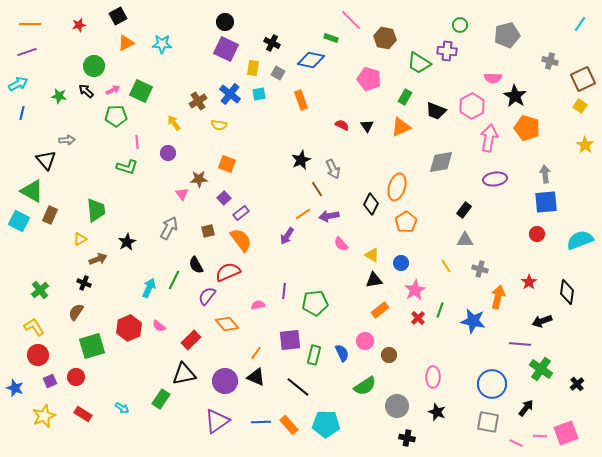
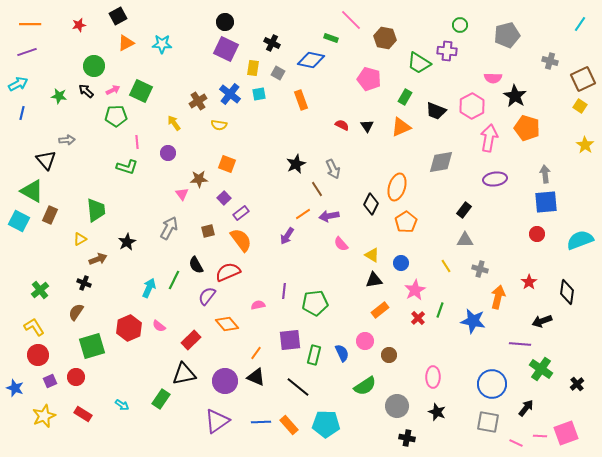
black star at (301, 160): moved 5 px left, 4 px down
cyan arrow at (122, 408): moved 3 px up
